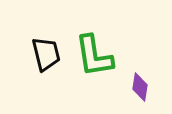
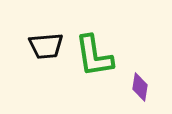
black trapezoid: moved 8 px up; rotated 99 degrees clockwise
